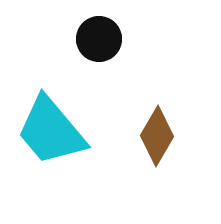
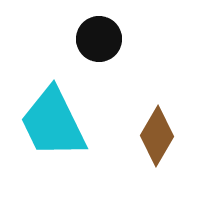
cyan trapezoid: moved 2 px right, 8 px up; rotated 14 degrees clockwise
